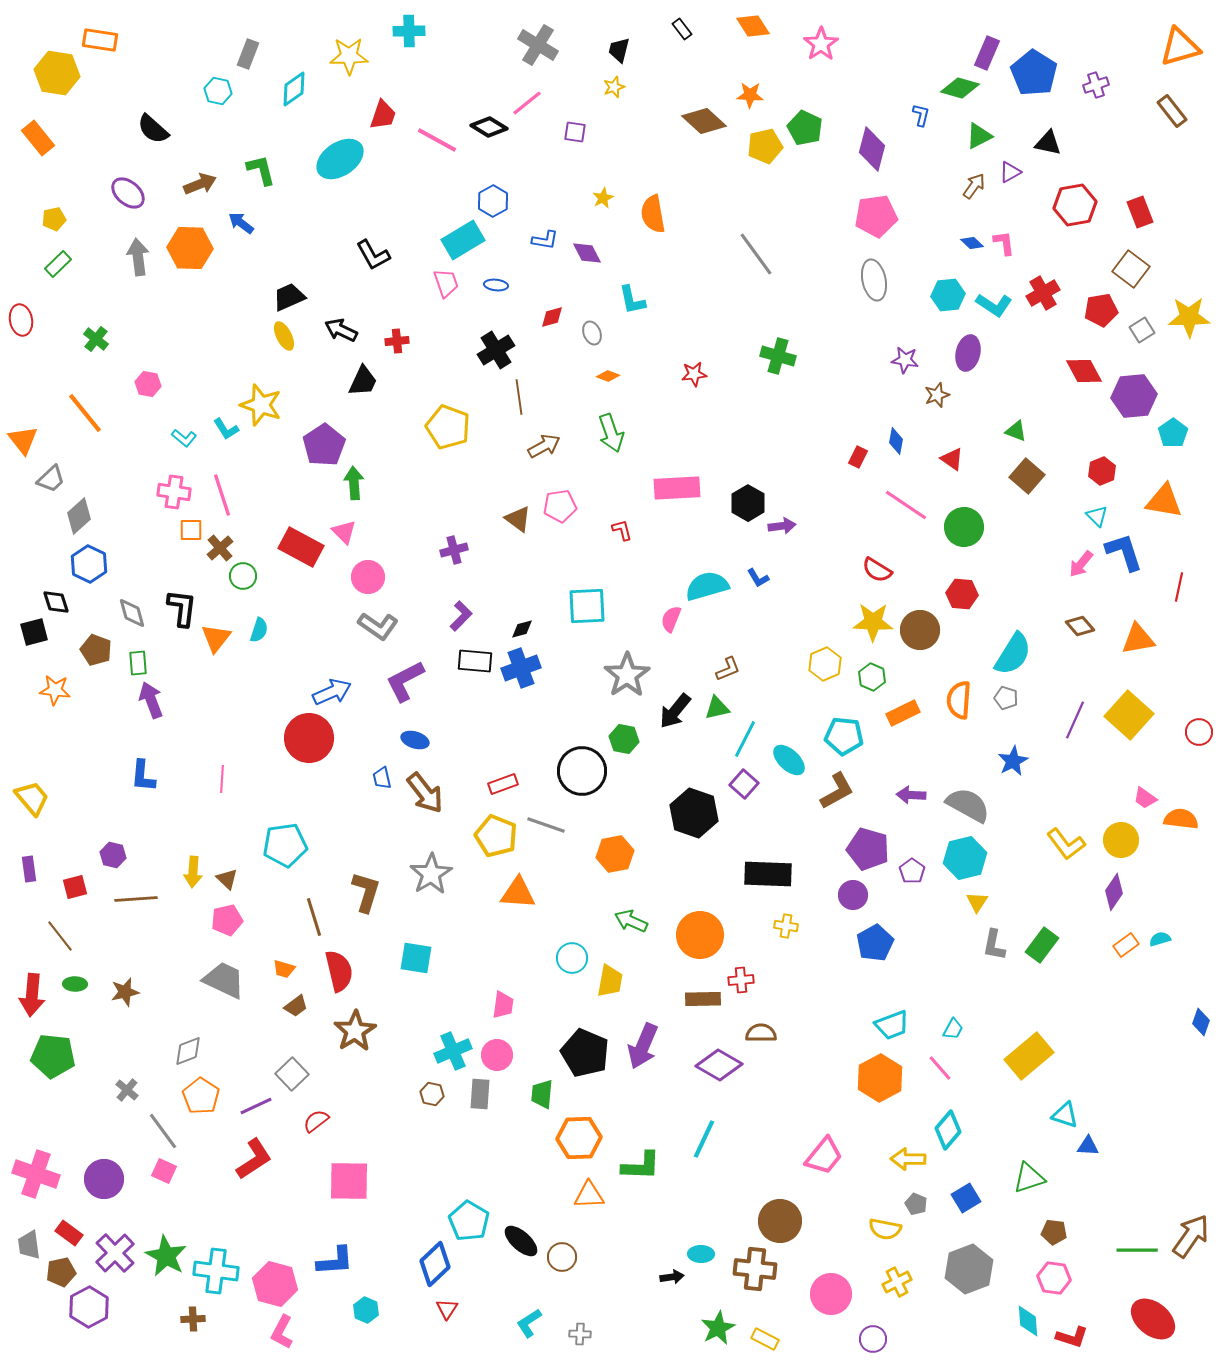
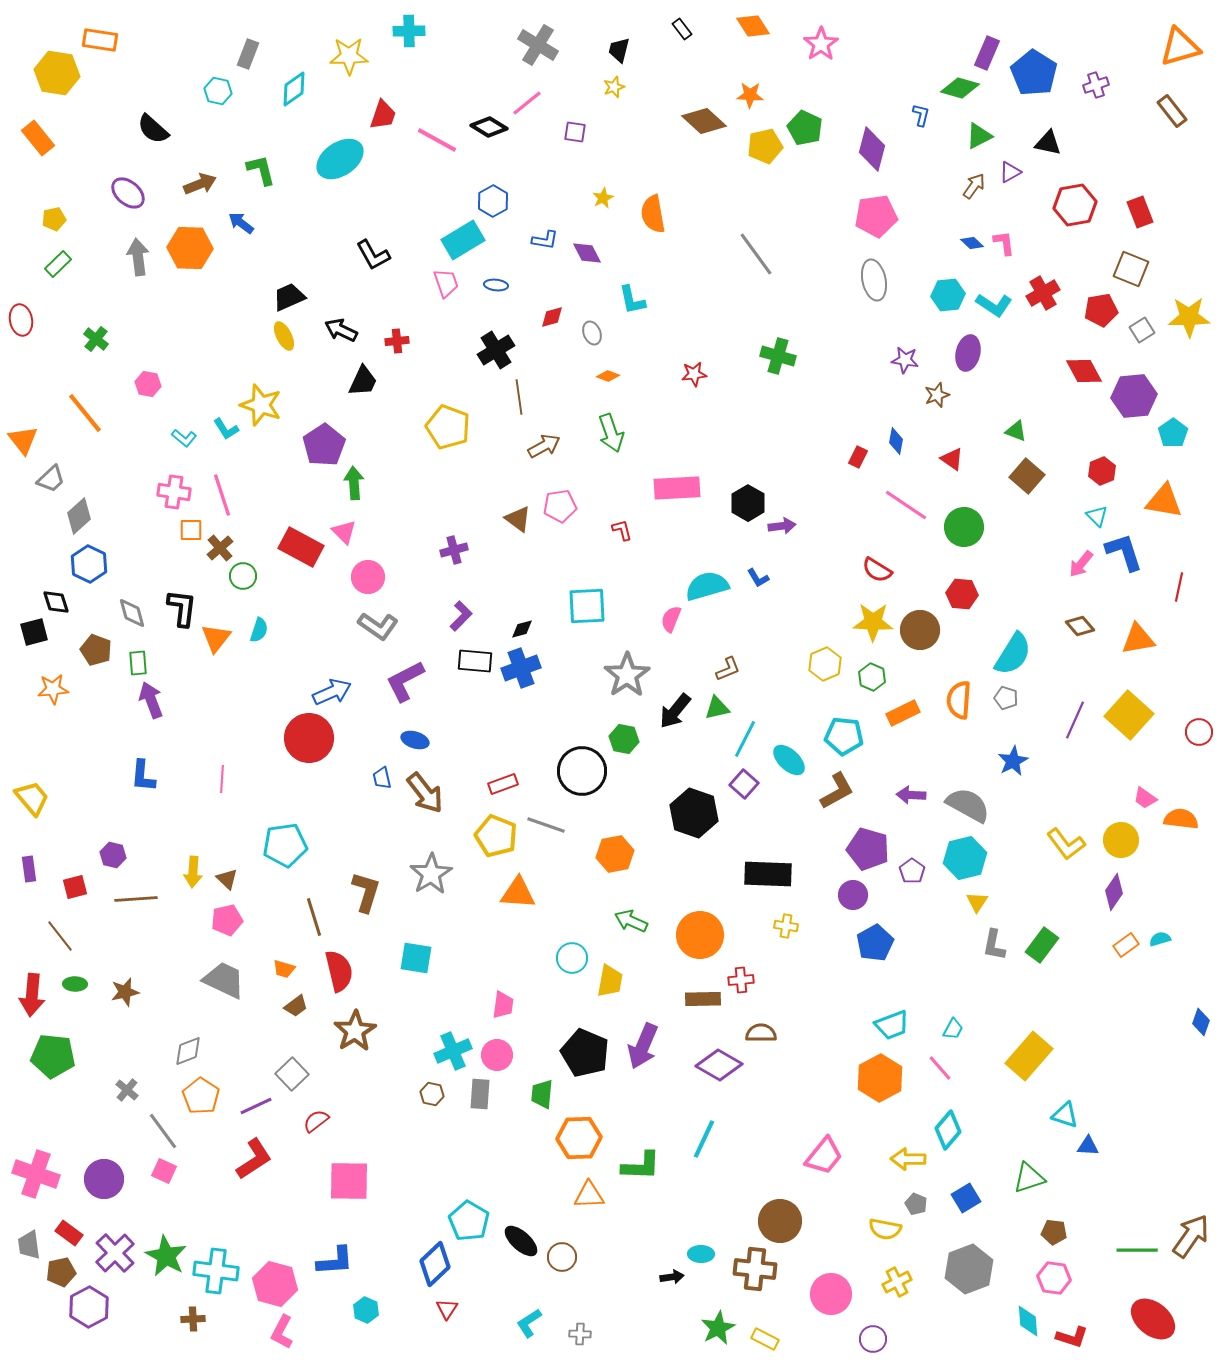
brown square at (1131, 269): rotated 15 degrees counterclockwise
orange star at (55, 690): moved 2 px left, 1 px up; rotated 12 degrees counterclockwise
yellow rectangle at (1029, 1056): rotated 9 degrees counterclockwise
